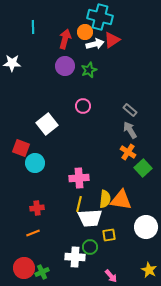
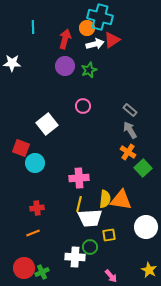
orange circle: moved 2 px right, 4 px up
